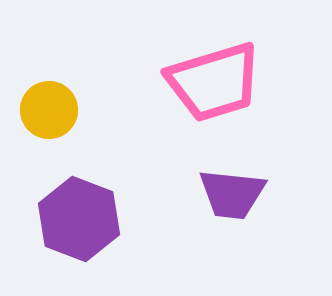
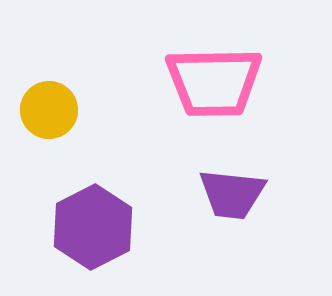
pink trapezoid: rotated 16 degrees clockwise
purple hexagon: moved 14 px right, 8 px down; rotated 12 degrees clockwise
